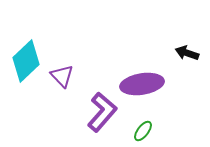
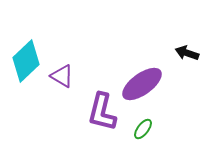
purple triangle: rotated 15 degrees counterclockwise
purple ellipse: rotated 27 degrees counterclockwise
purple L-shape: rotated 153 degrees clockwise
green ellipse: moved 2 px up
